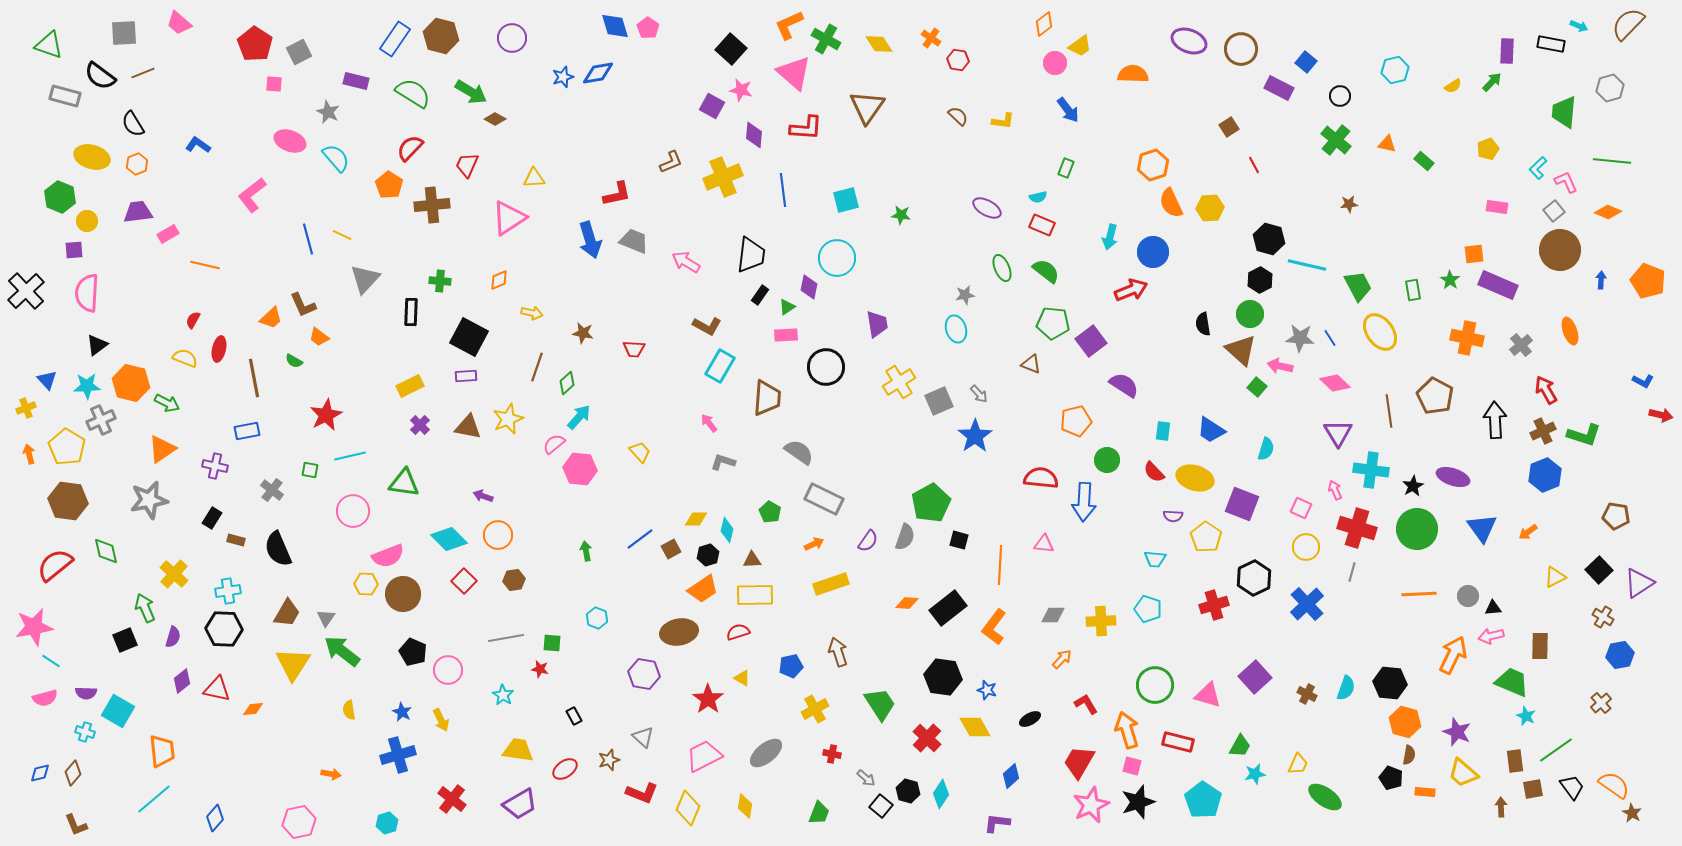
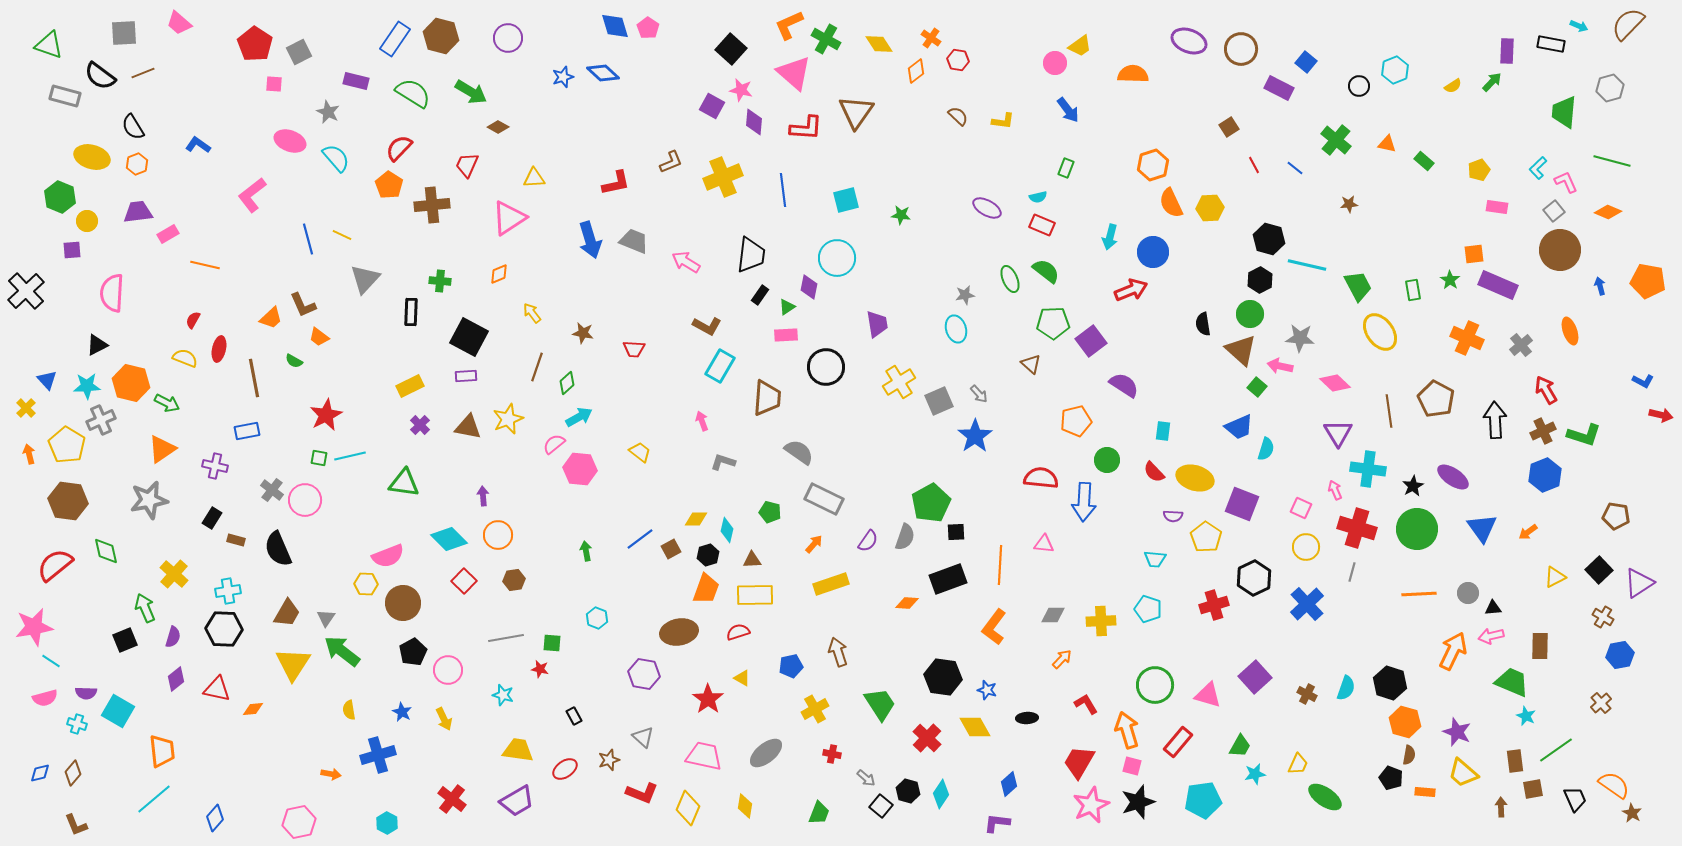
orange diamond at (1044, 24): moved 128 px left, 47 px down
purple circle at (512, 38): moved 4 px left
cyan hexagon at (1395, 70): rotated 8 degrees counterclockwise
blue diamond at (598, 73): moved 5 px right; rotated 52 degrees clockwise
black circle at (1340, 96): moved 19 px right, 10 px up
brown triangle at (867, 107): moved 11 px left, 5 px down
brown diamond at (495, 119): moved 3 px right, 8 px down
black semicircle at (133, 124): moved 3 px down
purple diamond at (754, 135): moved 13 px up
red semicircle at (410, 148): moved 11 px left
yellow pentagon at (1488, 149): moved 9 px left, 21 px down
green line at (1612, 161): rotated 9 degrees clockwise
red L-shape at (617, 194): moved 1 px left, 11 px up
purple square at (74, 250): moved 2 px left
green ellipse at (1002, 268): moved 8 px right, 11 px down
orange diamond at (499, 280): moved 6 px up
blue arrow at (1601, 280): moved 1 px left, 6 px down; rotated 18 degrees counterclockwise
orange pentagon at (1648, 281): rotated 12 degrees counterclockwise
pink semicircle at (87, 293): moved 25 px right
yellow arrow at (532, 313): rotated 140 degrees counterclockwise
green pentagon at (1053, 323): rotated 8 degrees counterclockwise
blue line at (1330, 338): moved 35 px left, 170 px up; rotated 18 degrees counterclockwise
orange cross at (1467, 338): rotated 12 degrees clockwise
black triangle at (97, 345): rotated 10 degrees clockwise
brown triangle at (1031, 364): rotated 20 degrees clockwise
brown pentagon at (1435, 396): moved 1 px right, 3 px down
yellow cross at (26, 408): rotated 24 degrees counterclockwise
cyan arrow at (579, 417): rotated 20 degrees clockwise
pink arrow at (709, 423): moved 7 px left, 2 px up; rotated 18 degrees clockwise
blue trapezoid at (1211, 430): moved 28 px right, 3 px up; rotated 56 degrees counterclockwise
yellow pentagon at (67, 447): moved 2 px up
yellow trapezoid at (640, 452): rotated 10 degrees counterclockwise
green square at (310, 470): moved 9 px right, 12 px up
cyan cross at (1371, 470): moved 3 px left, 1 px up
purple ellipse at (1453, 477): rotated 16 degrees clockwise
purple arrow at (483, 496): rotated 66 degrees clockwise
pink circle at (353, 511): moved 48 px left, 11 px up
green pentagon at (770, 512): rotated 15 degrees counterclockwise
black square at (959, 540): moved 3 px left, 8 px up; rotated 18 degrees counterclockwise
orange arrow at (814, 544): rotated 24 degrees counterclockwise
orange trapezoid at (703, 589): moved 3 px right; rotated 36 degrees counterclockwise
brown circle at (403, 594): moved 9 px down
gray circle at (1468, 596): moved 3 px up
black rectangle at (948, 608): moved 29 px up; rotated 18 degrees clockwise
black pentagon at (413, 652): rotated 20 degrees clockwise
orange arrow at (1453, 655): moved 4 px up
purple diamond at (182, 681): moved 6 px left, 2 px up
black hexagon at (1390, 683): rotated 12 degrees clockwise
cyan star at (503, 695): rotated 15 degrees counterclockwise
black ellipse at (1030, 719): moved 3 px left, 1 px up; rotated 25 degrees clockwise
yellow arrow at (441, 720): moved 3 px right, 1 px up
cyan cross at (85, 732): moved 8 px left, 8 px up
red rectangle at (1178, 742): rotated 64 degrees counterclockwise
blue cross at (398, 755): moved 20 px left
pink trapezoid at (704, 756): rotated 39 degrees clockwise
blue diamond at (1011, 776): moved 2 px left, 8 px down
black trapezoid at (1572, 787): moved 3 px right, 12 px down; rotated 12 degrees clockwise
cyan pentagon at (1203, 800): rotated 30 degrees clockwise
purple trapezoid at (520, 804): moved 3 px left, 3 px up
cyan hexagon at (387, 823): rotated 15 degrees counterclockwise
